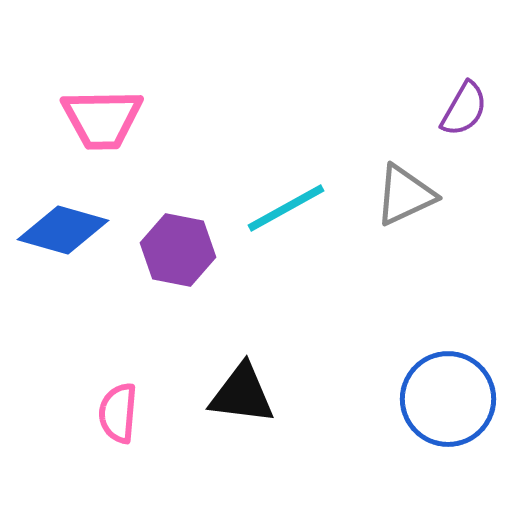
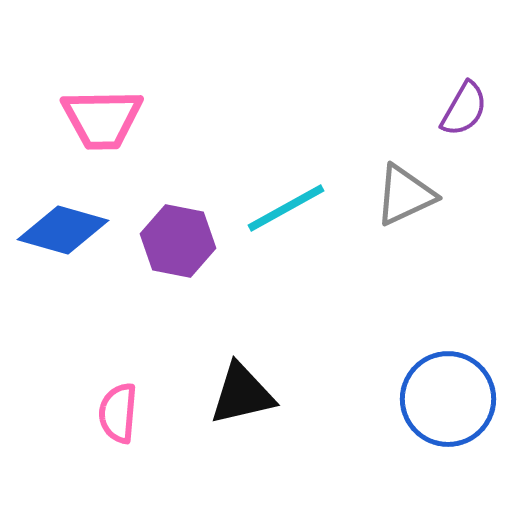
purple hexagon: moved 9 px up
black triangle: rotated 20 degrees counterclockwise
